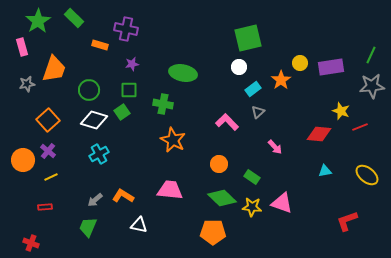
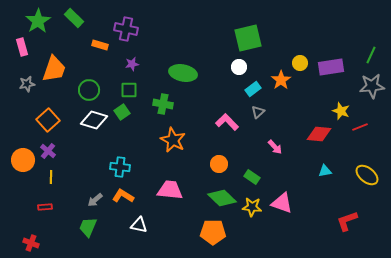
cyan cross at (99, 154): moved 21 px right, 13 px down; rotated 36 degrees clockwise
yellow line at (51, 177): rotated 64 degrees counterclockwise
